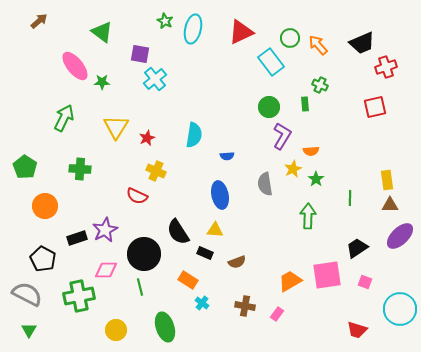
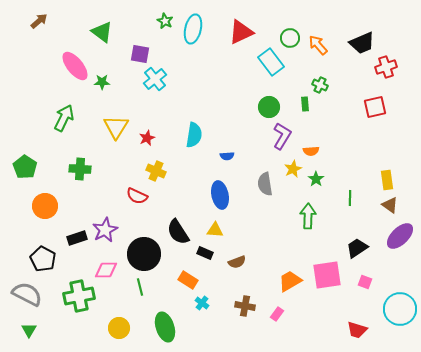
brown triangle at (390, 205): rotated 36 degrees clockwise
yellow circle at (116, 330): moved 3 px right, 2 px up
